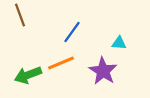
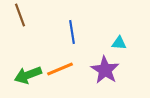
blue line: rotated 45 degrees counterclockwise
orange line: moved 1 px left, 6 px down
purple star: moved 2 px right, 1 px up
